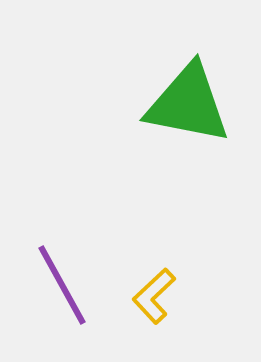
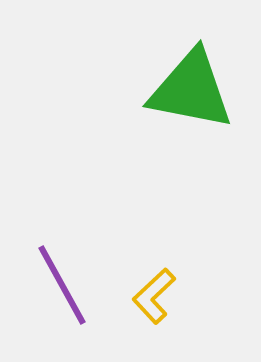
green triangle: moved 3 px right, 14 px up
